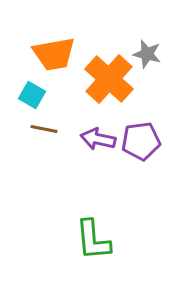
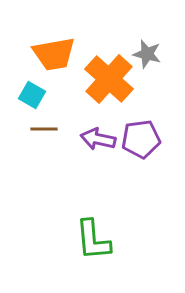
brown line: rotated 12 degrees counterclockwise
purple pentagon: moved 2 px up
